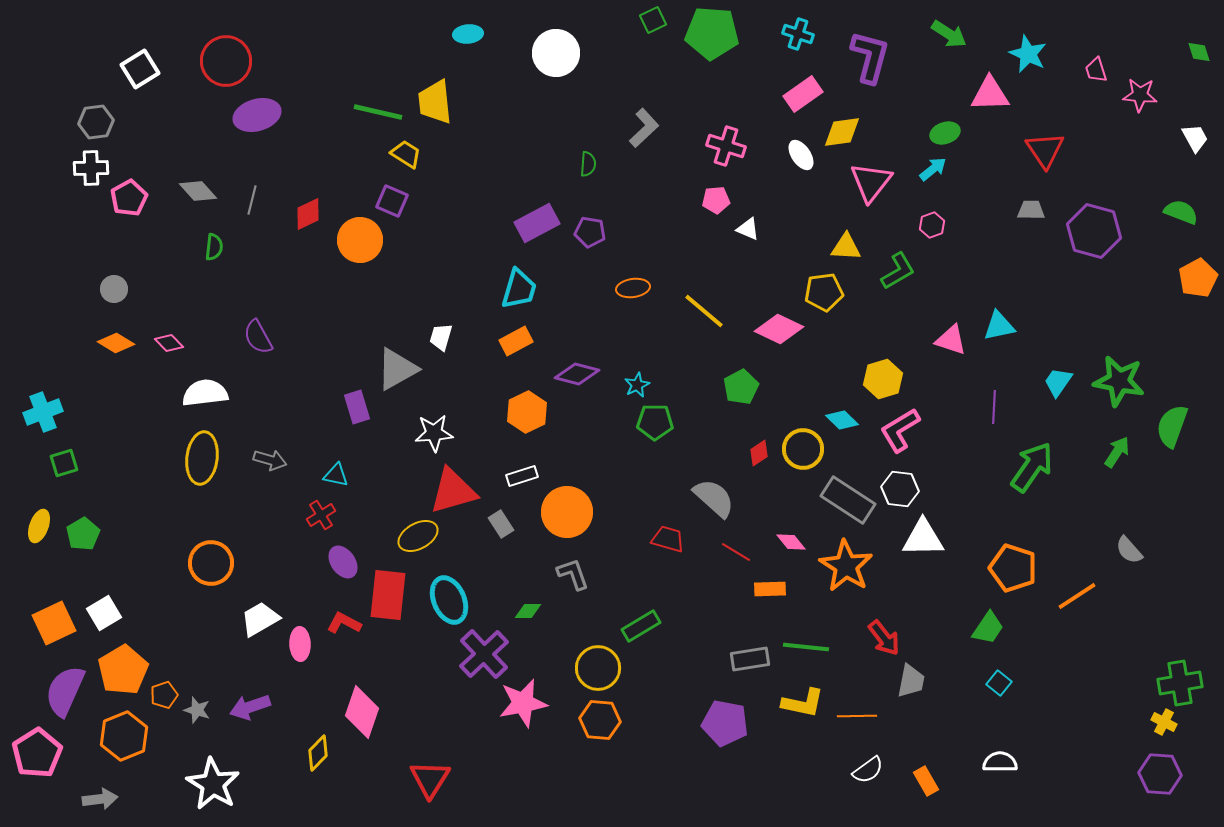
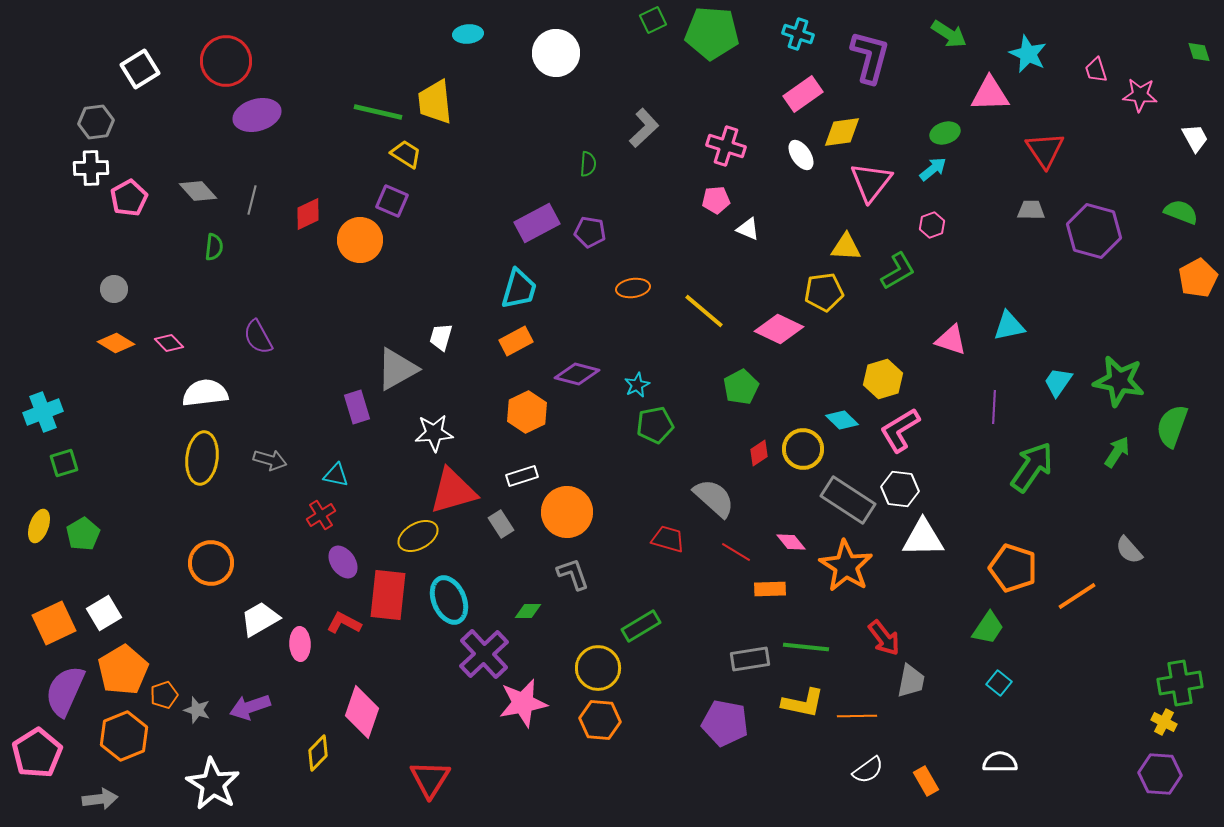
cyan triangle at (999, 326): moved 10 px right
green pentagon at (655, 422): moved 3 px down; rotated 12 degrees counterclockwise
